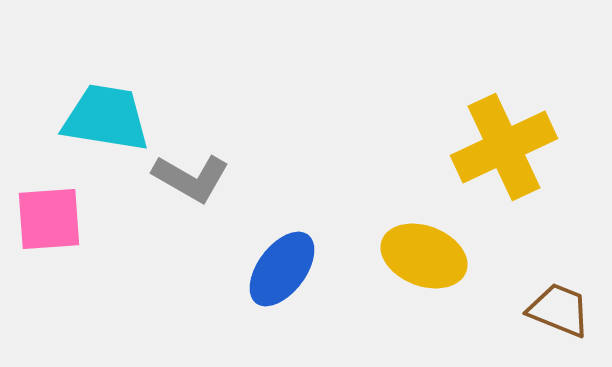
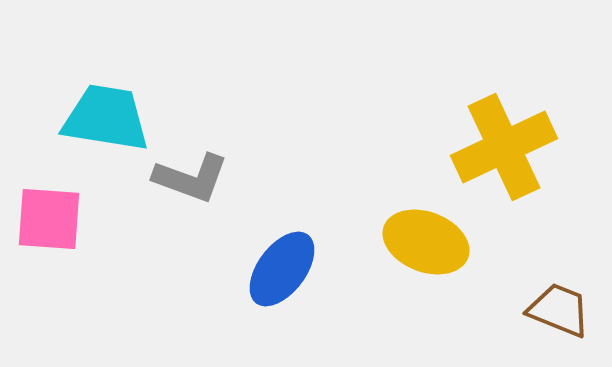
gray L-shape: rotated 10 degrees counterclockwise
pink square: rotated 8 degrees clockwise
yellow ellipse: moved 2 px right, 14 px up
